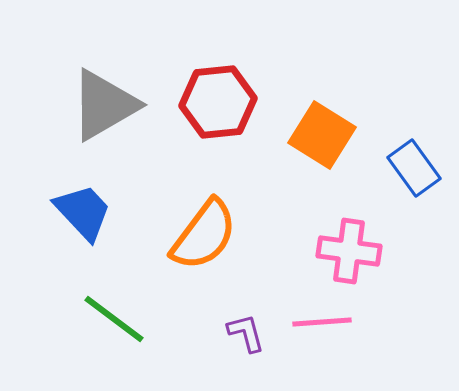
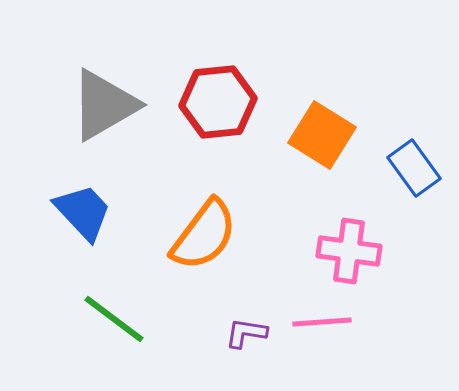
purple L-shape: rotated 66 degrees counterclockwise
